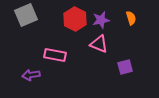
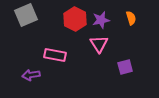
pink triangle: rotated 36 degrees clockwise
